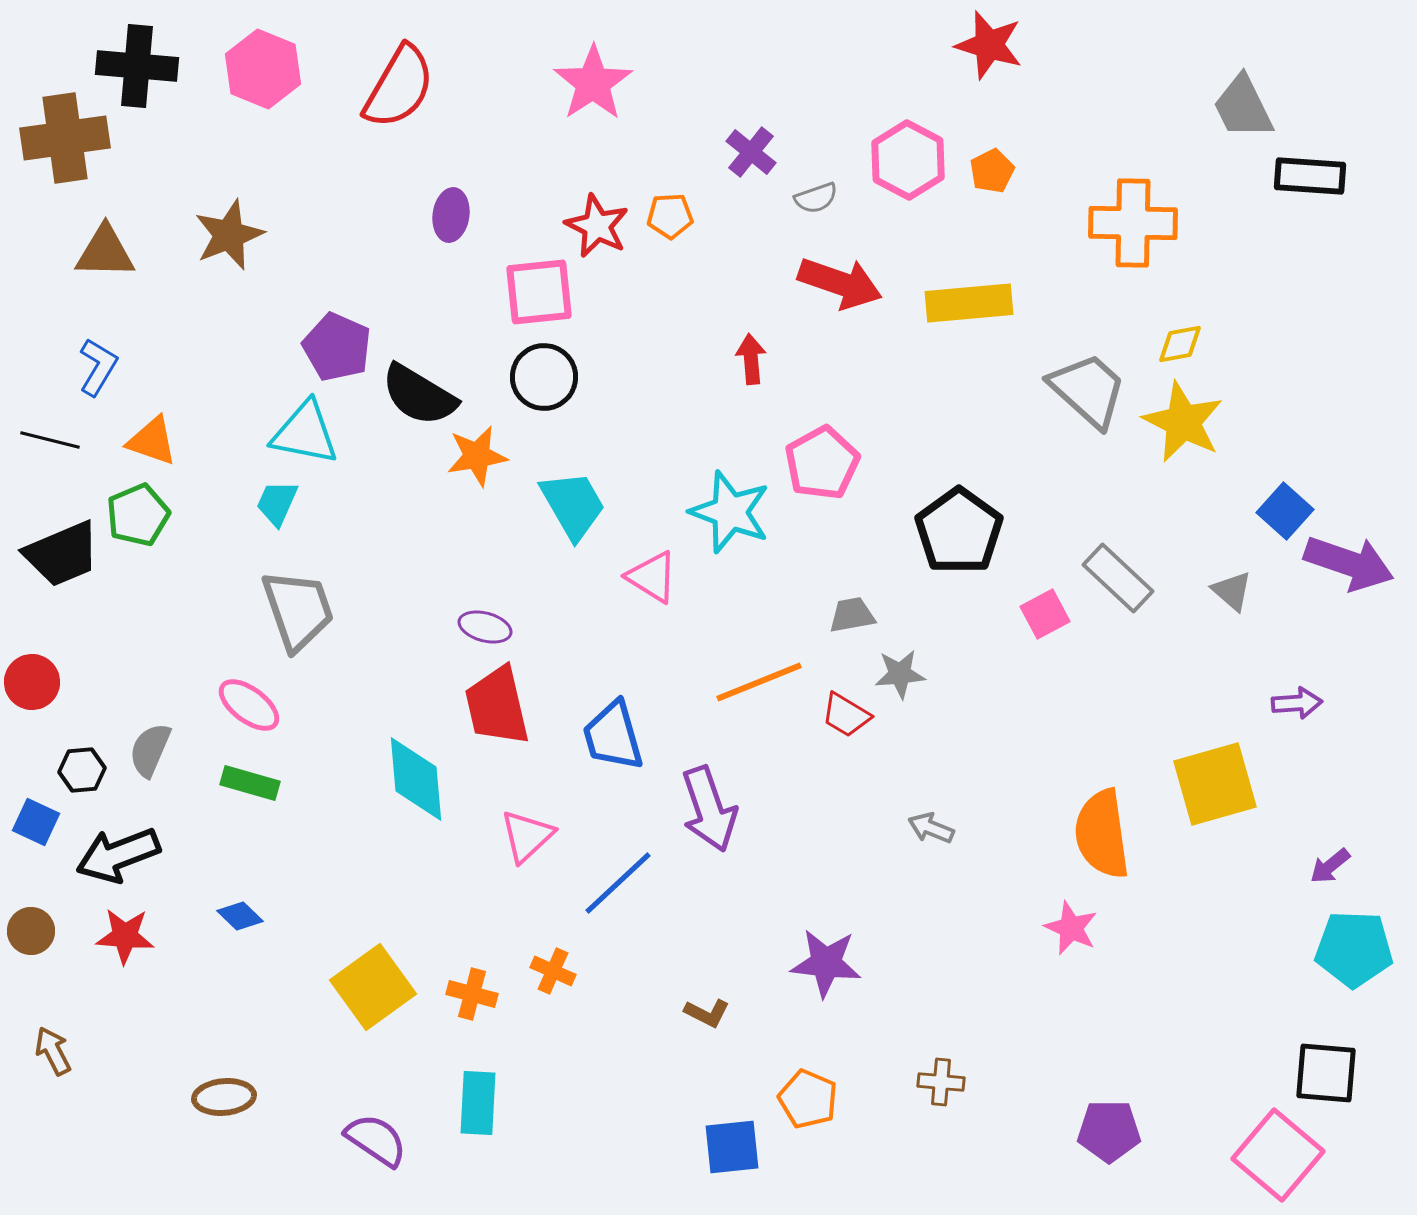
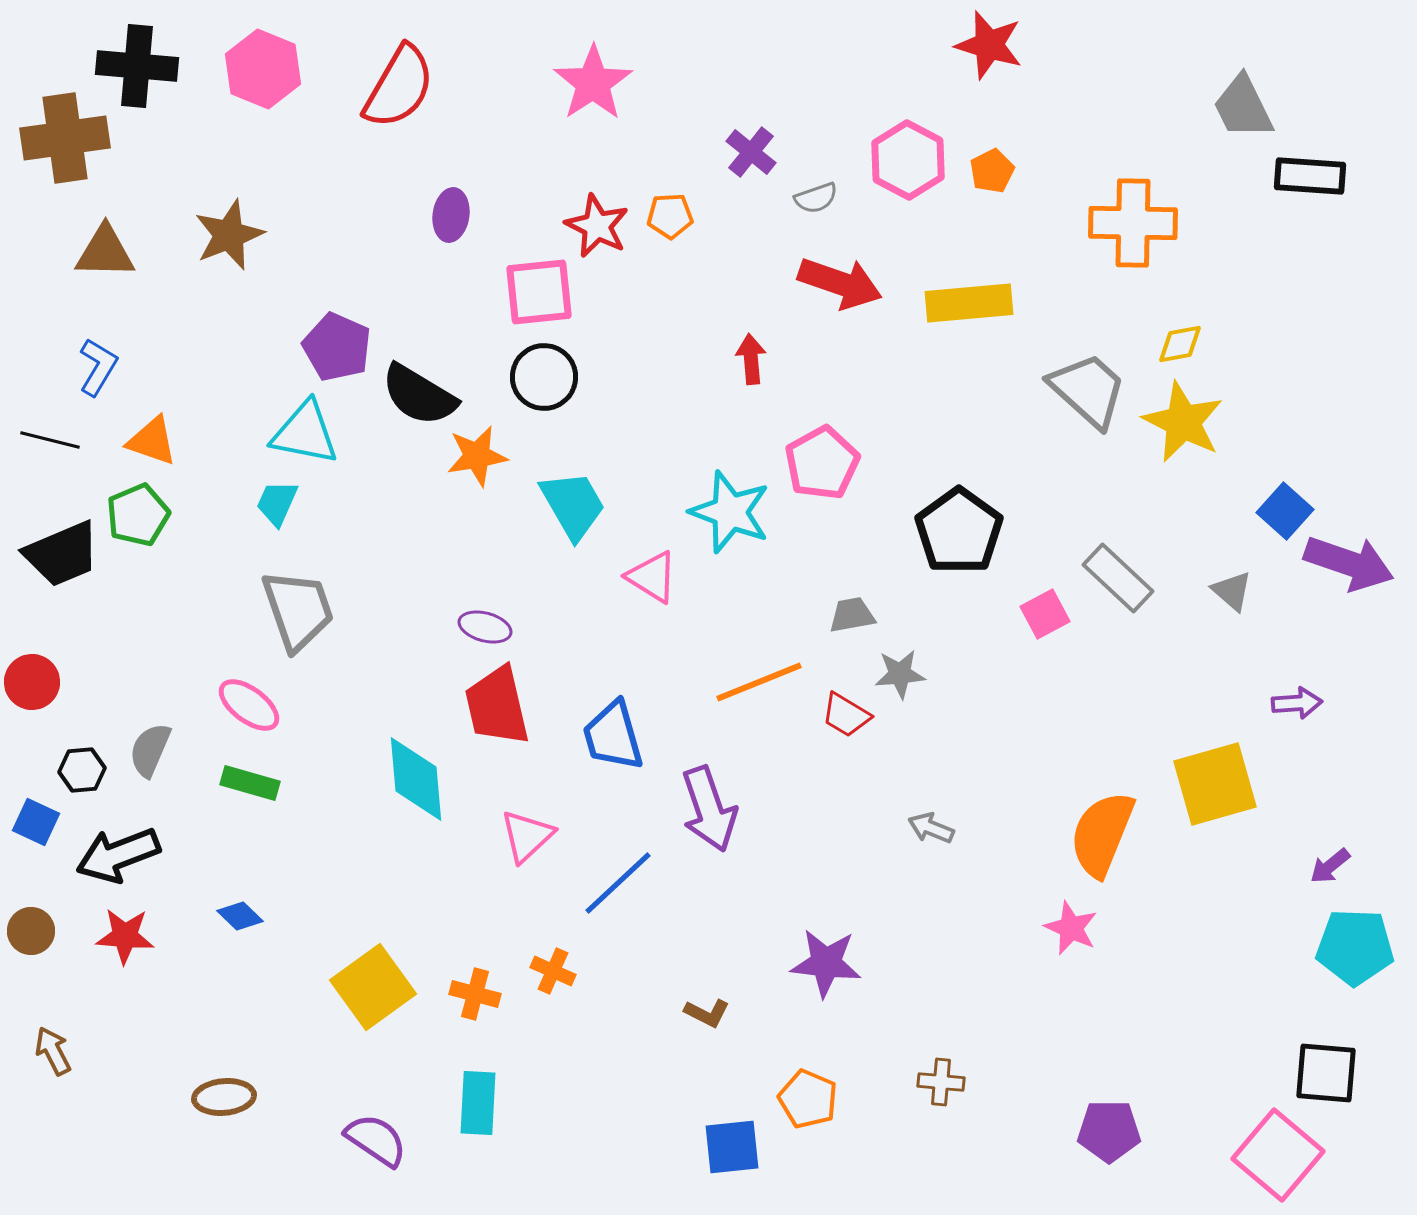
orange semicircle at (1102, 834): rotated 30 degrees clockwise
cyan pentagon at (1354, 949): moved 1 px right, 2 px up
orange cross at (472, 994): moved 3 px right
